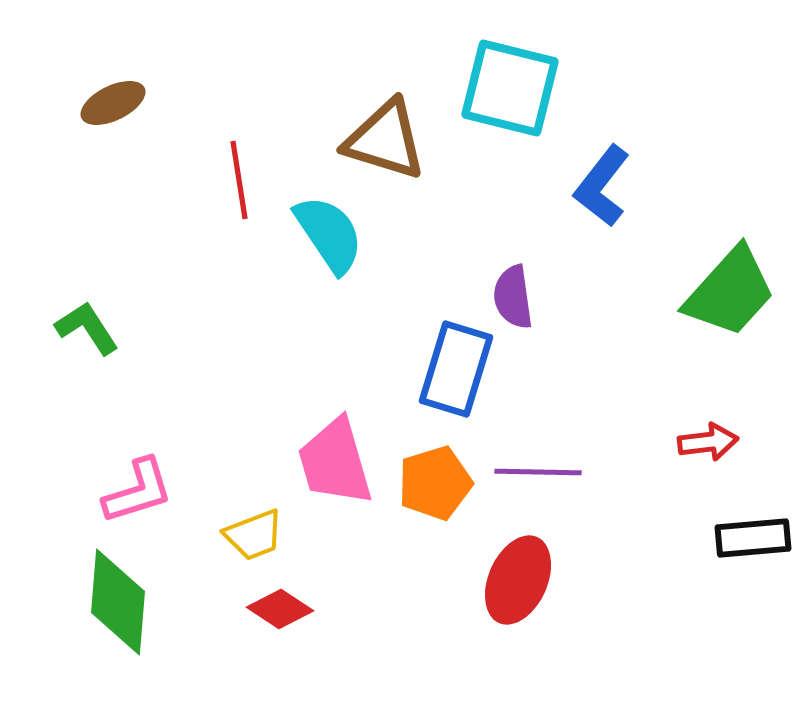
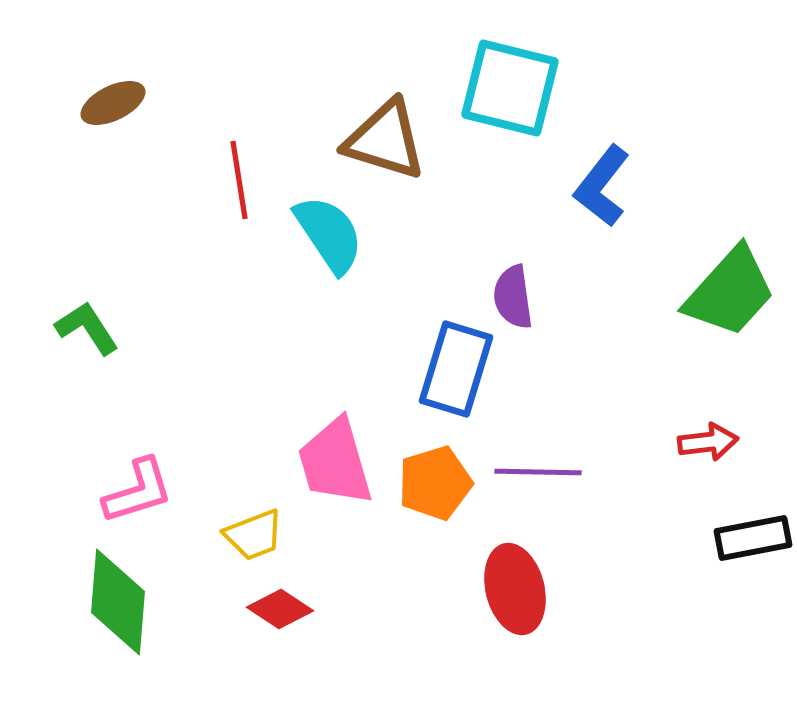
black rectangle: rotated 6 degrees counterclockwise
red ellipse: moved 3 px left, 9 px down; rotated 38 degrees counterclockwise
